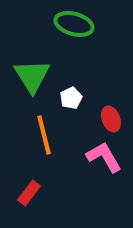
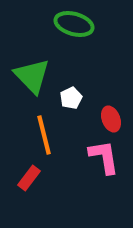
green triangle: rotated 12 degrees counterclockwise
pink L-shape: rotated 21 degrees clockwise
red rectangle: moved 15 px up
